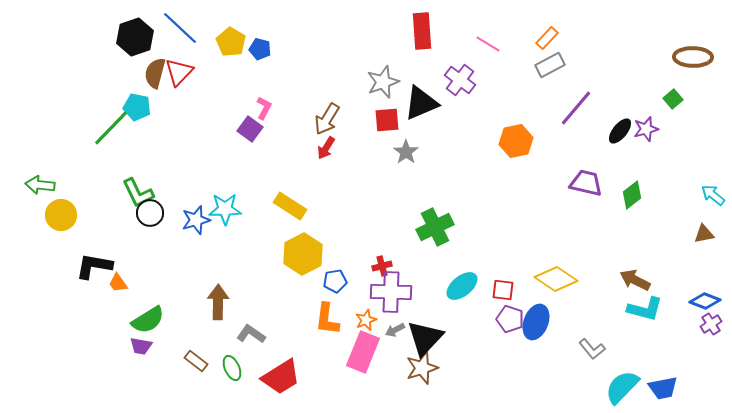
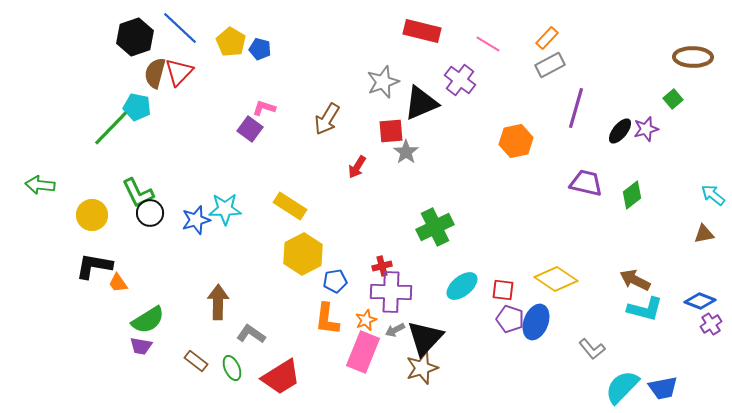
red rectangle at (422, 31): rotated 72 degrees counterclockwise
pink L-shape at (264, 108): rotated 100 degrees counterclockwise
purple line at (576, 108): rotated 24 degrees counterclockwise
red square at (387, 120): moved 4 px right, 11 px down
red arrow at (326, 148): moved 31 px right, 19 px down
yellow circle at (61, 215): moved 31 px right
blue diamond at (705, 301): moved 5 px left
